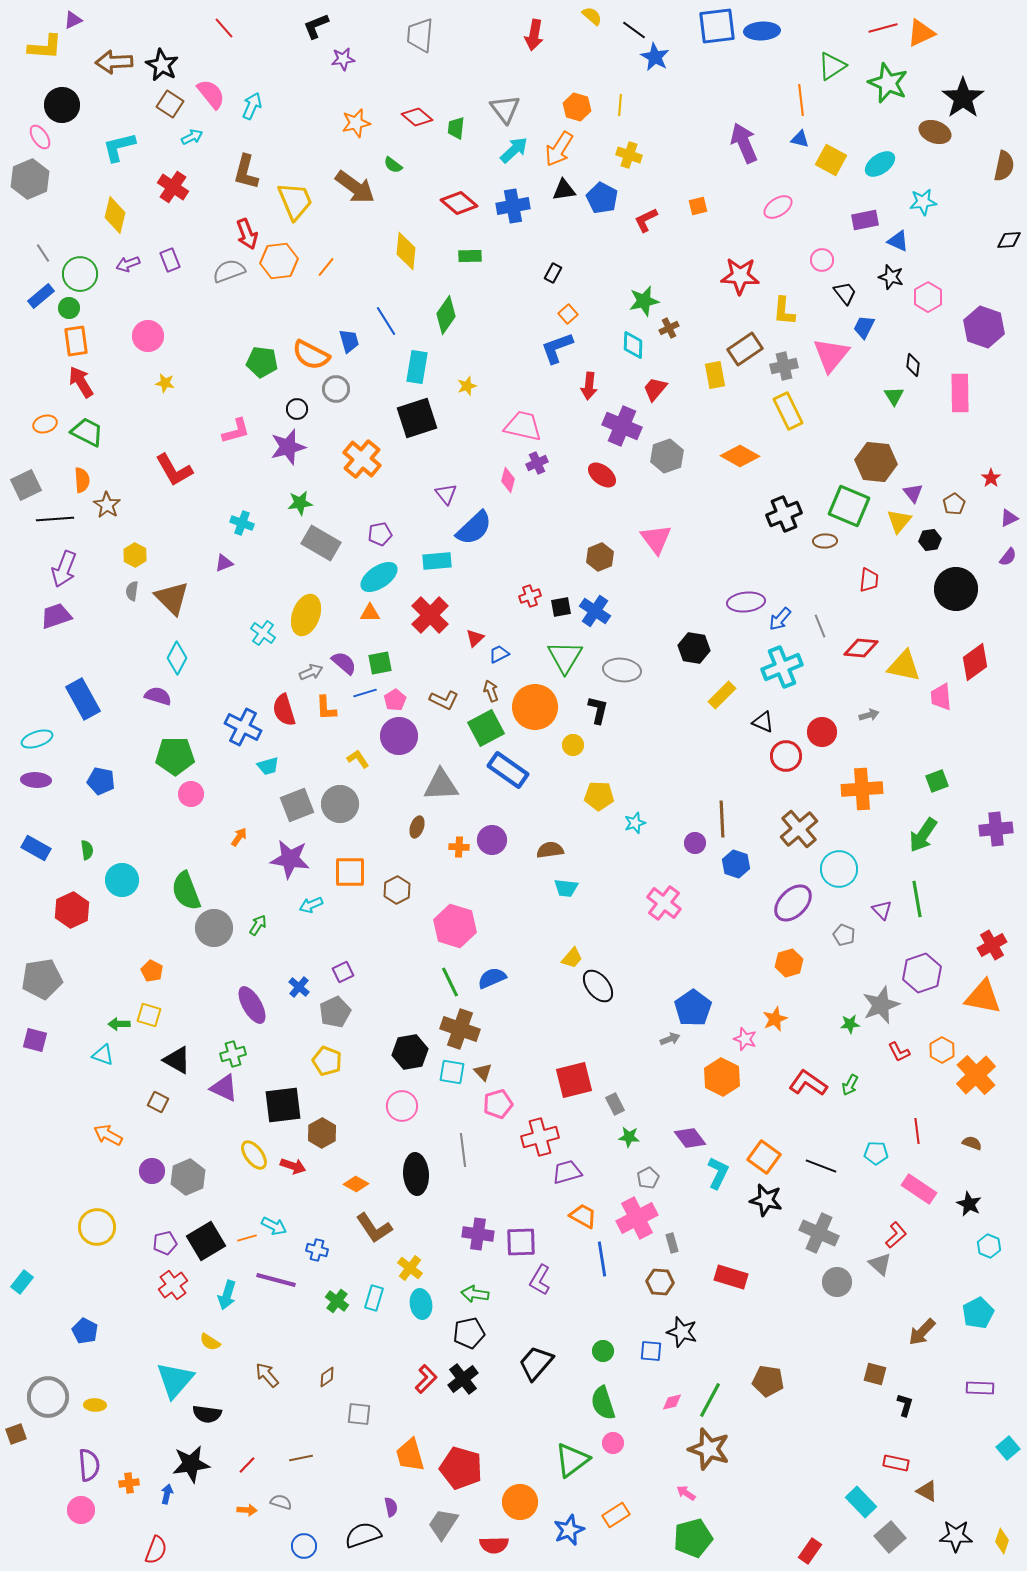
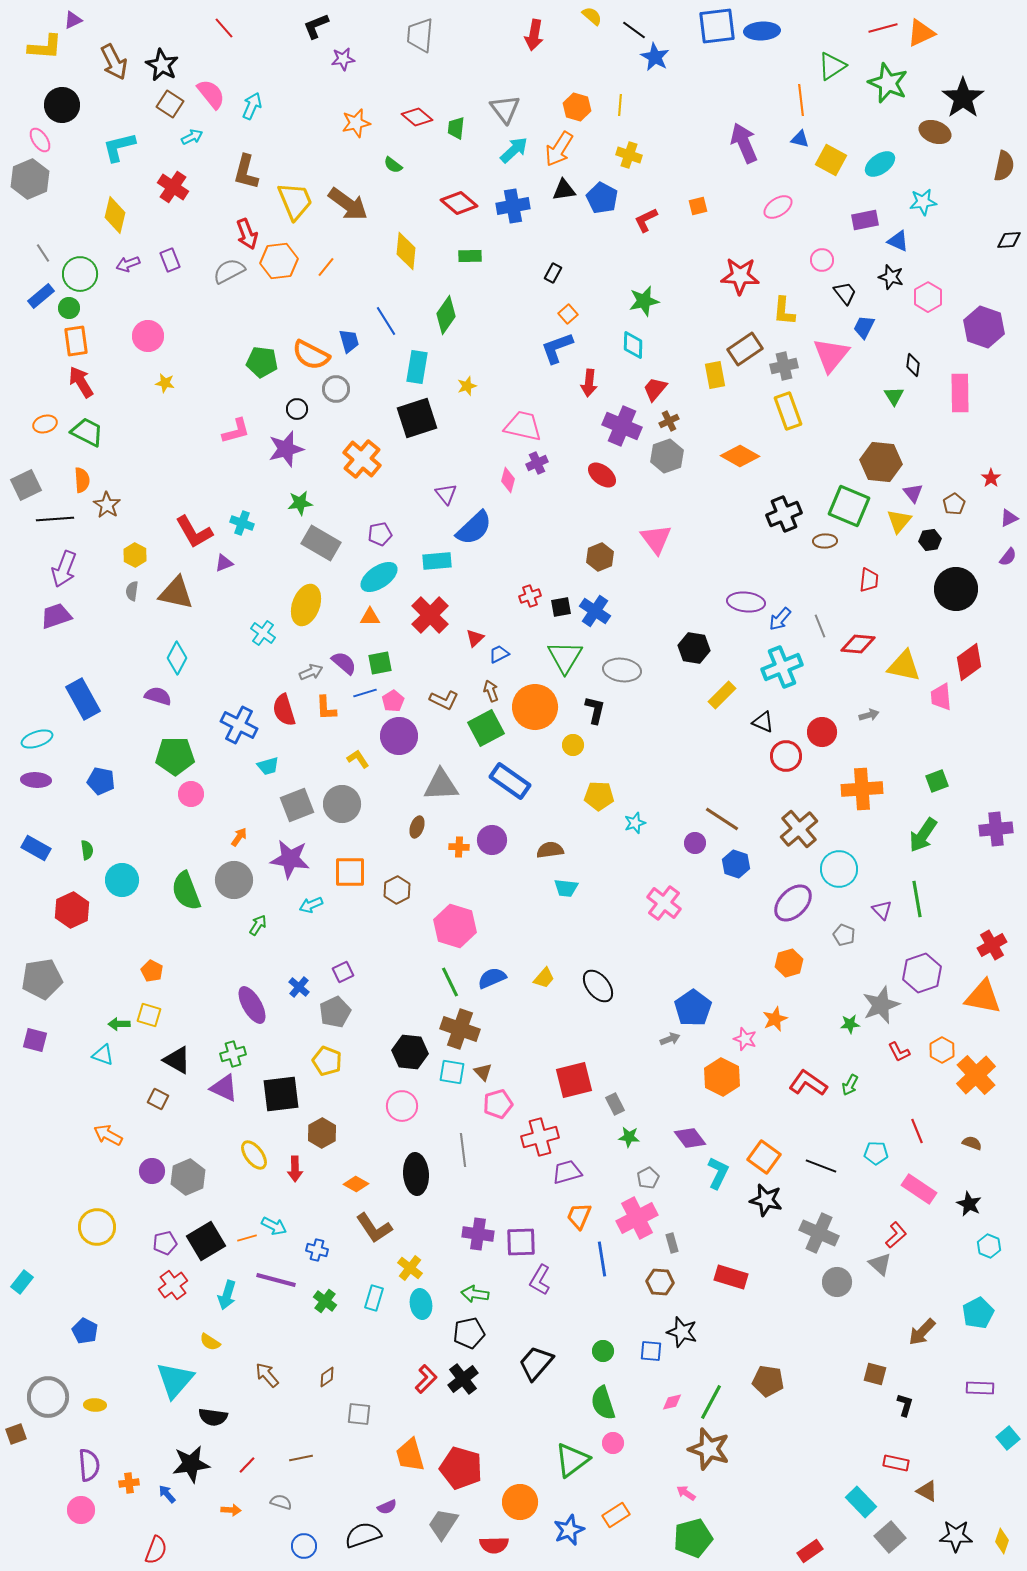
brown arrow at (114, 62): rotated 114 degrees counterclockwise
pink ellipse at (40, 137): moved 3 px down
brown arrow at (355, 187): moved 7 px left, 17 px down
gray semicircle at (229, 271): rotated 8 degrees counterclockwise
brown cross at (669, 328): moved 93 px down
red arrow at (589, 386): moved 3 px up
yellow rectangle at (788, 411): rotated 6 degrees clockwise
purple star at (288, 447): moved 2 px left, 2 px down
brown hexagon at (876, 462): moved 5 px right
red L-shape at (174, 470): moved 20 px right, 62 px down
brown triangle at (172, 598): moved 4 px right, 5 px up; rotated 33 degrees counterclockwise
purple ellipse at (746, 602): rotated 12 degrees clockwise
orange triangle at (370, 613): moved 4 px down
yellow ellipse at (306, 615): moved 10 px up
red diamond at (861, 648): moved 3 px left, 4 px up
red diamond at (975, 662): moved 6 px left
pink pentagon at (395, 700): moved 2 px left, 1 px down
black L-shape at (598, 710): moved 3 px left
blue cross at (243, 727): moved 4 px left, 2 px up
blue rectangle at (508, 770): moved 2 px right, 11 px down
gray circle at (340, 804): moved 2 px right
brown line at (722, 819): rotated 54 degrees counterclockwise
gray circle at (214, 928): moved 20 px right, 48 px up
yellow trapezoid at (572, 958): moved 28 px left, 20 px down
black hexagon at (410, 1052): rotated 16 degrees clockwise
brown square at (158, 1102): moved 3 px up
black square at (283, 1105): moved 2 px left, 11 px up
red line at (917, 1131): rotated 15 degrees counterclockwise
red arrow at (293, 1166): moved 2 px right, 3 px down; rotated 70 degrees clockwise
orange trapezoid at (583, 1216): moved 4 px left; rotated 96 degrees counterclockwise
green cross at (337, 1301): moved 12 px left
green line at (710, 1400): moved 1 px right, 2 px down
black semicircle at (207, 1414): moved 6 px right, 3 px down
cyan square at (1008, 1448): moved 10 px up
blue arrow at (167, 1494): rotated 54 degrees counterclockwise
purple semicircle at (391, 1507): moved 4 px left; rotated 78 degrees clockwise
orange arrow at (247, 1510): moved 16 px left
red rectangle at (810, 1551): rotated 20 degrees clockwise
